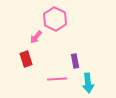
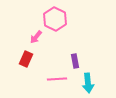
red rectangle: rotated 42 degrees clockwise
